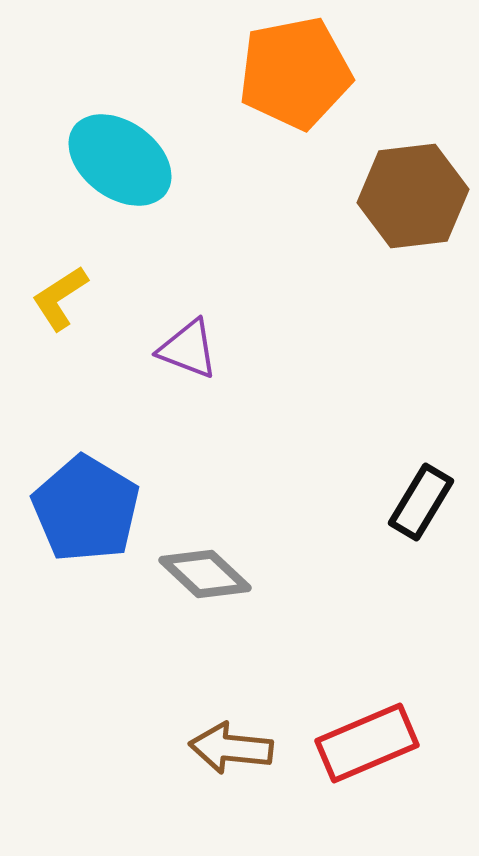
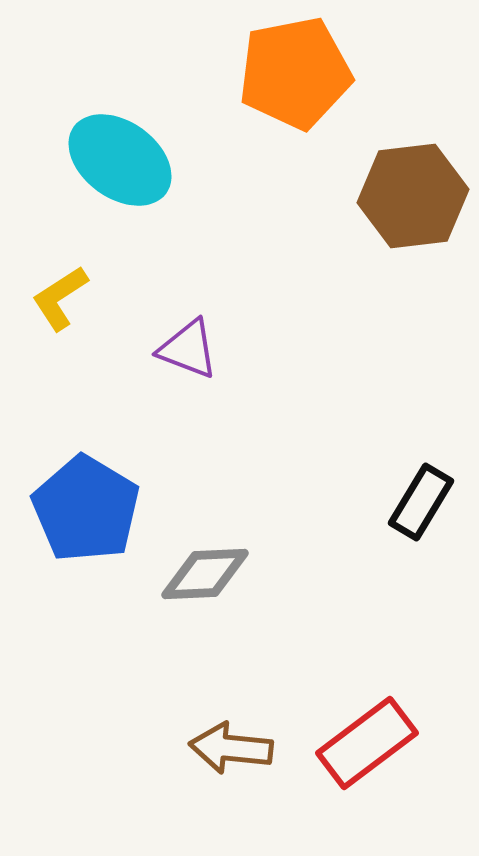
gray diamond: rotated 46 degrees counterclockwise
red rectangle: rotated 14 degrees counterclockwise
